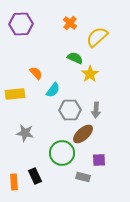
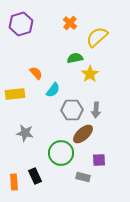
purple hexagon: rotated 15 degrees counterclockwise
green semicircle: rotated 35 degrees counterclockwise
gray hexagon: moved 2 px right
green circle: moved 1 px left
